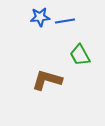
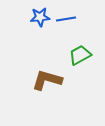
blue line: moved 1 px right, 2 px up
green trapezoid: rotated 90 degrees clockwise
